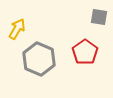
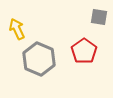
yellow arrow: rotated 55 degrees counterclockwise
red pentagon: moved 1 px left, 1 px up
